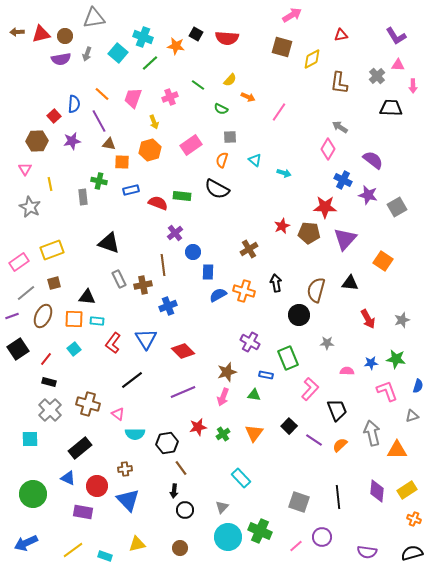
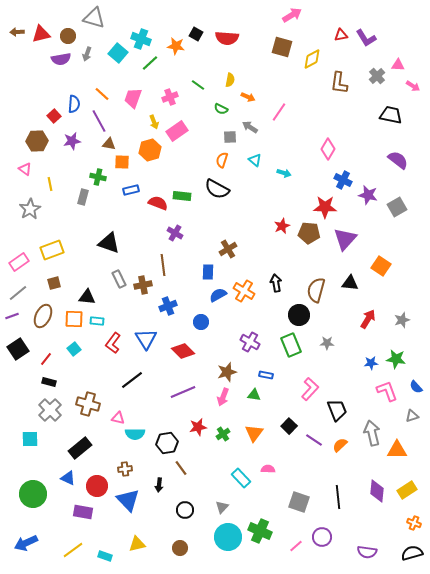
gray triangle at (94, 18): rotated 25 degrees clockwise
brown circle at (65, 36): moved 3 px right
purple L-shape at (396, 36): moved 30 px left, 2 px down
cyan cross at (143, 37): moved 2 px left, 2 px down
yellow semicircle at (230, 80): rotated 32 degrees counterclockwise
pink arrow at (413, 86): rotated 56 degrees counterclockwise
black trapezoid at (391, 108): moved 7 px down; rotated 10 degrees clockwise
gray arrow at (340, 127): moved 90 px left
pink rectangle at (191, 145): moved 14 px left, 14 px up
purple semicircle at (373, 160): moved 25 px right
pink triangle at (25, 169): rotated 24 degrees counterclockwise
green cross at (99, 181): moved 1 px left, 4 px up
gray rectangle at (83, 197): rotated 21 degrees clockwise
gray star at (30, 207): moved 2 px down; rotated 15 degrees clockwise
purple cross at (175, 233): rotated 21 degrees counterclockwise
brown cross at (249, 249): moved 21 px left
blue circle at (193, 252): moved 8 px right, 70 px down
orange square at (383, 261): moved 2 px left, 5 px down
orange cross at (244, 291): rotated 15 degrees clockwise
gray line at (26, 293): moved 8 px left
red arrow at (368, 319): rotated 120 degrees counterclockwise
green rectangle at (288, 358): moved 3 px right, 13 px up
pink semicircle at (347, 371): moved 79 px left, 98 px down
blue semicircle at (418, 386): moved 2 px left, 1 px down; rotated 120 degrees clockwise
pink triangle at (118, 414): moved 4 px down; rotated 24 degrees counterclockwise
black arrow at (174, 491): moved 15 px left, 6 px up
orange cross at (414, 519): moved 4 px down
